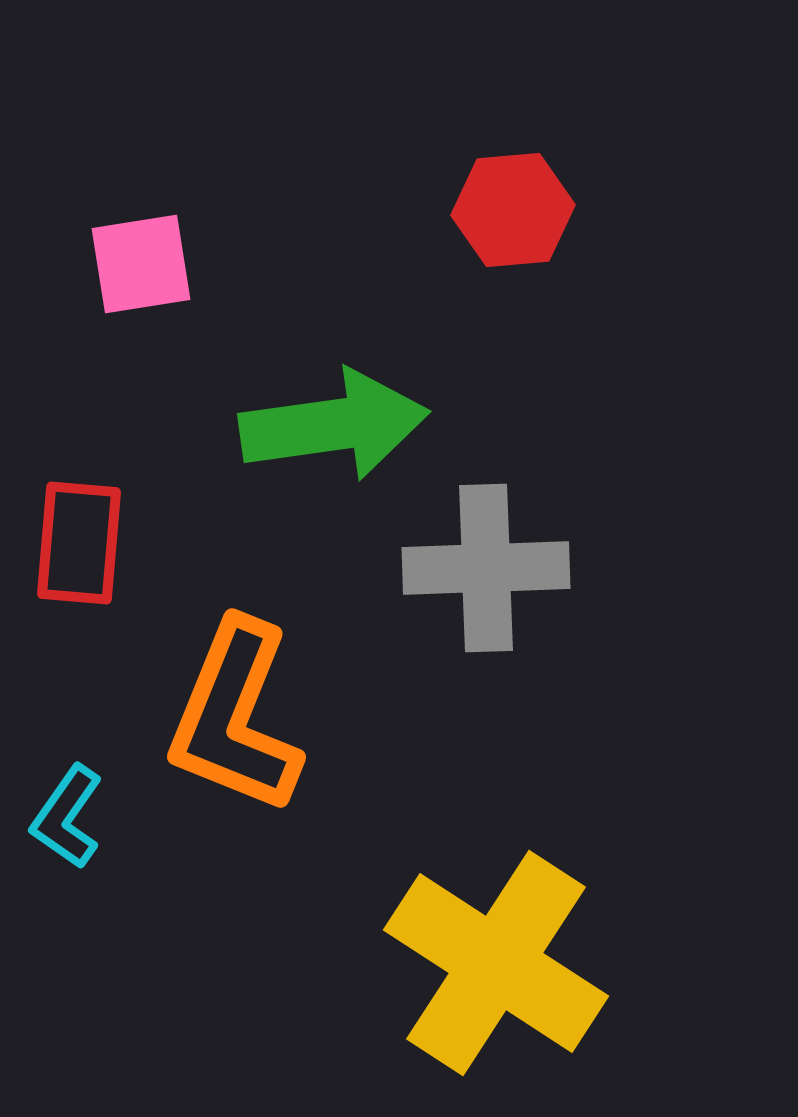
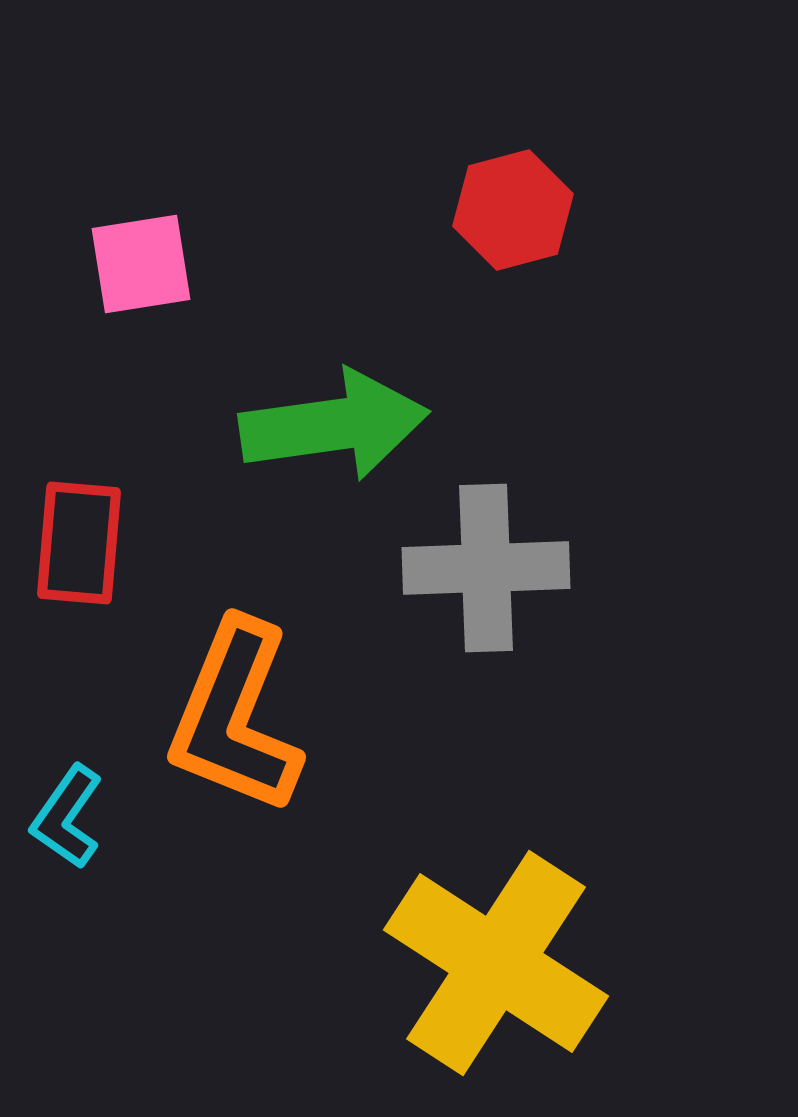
red hexagon: rotated 10 degrees counterclockwise
